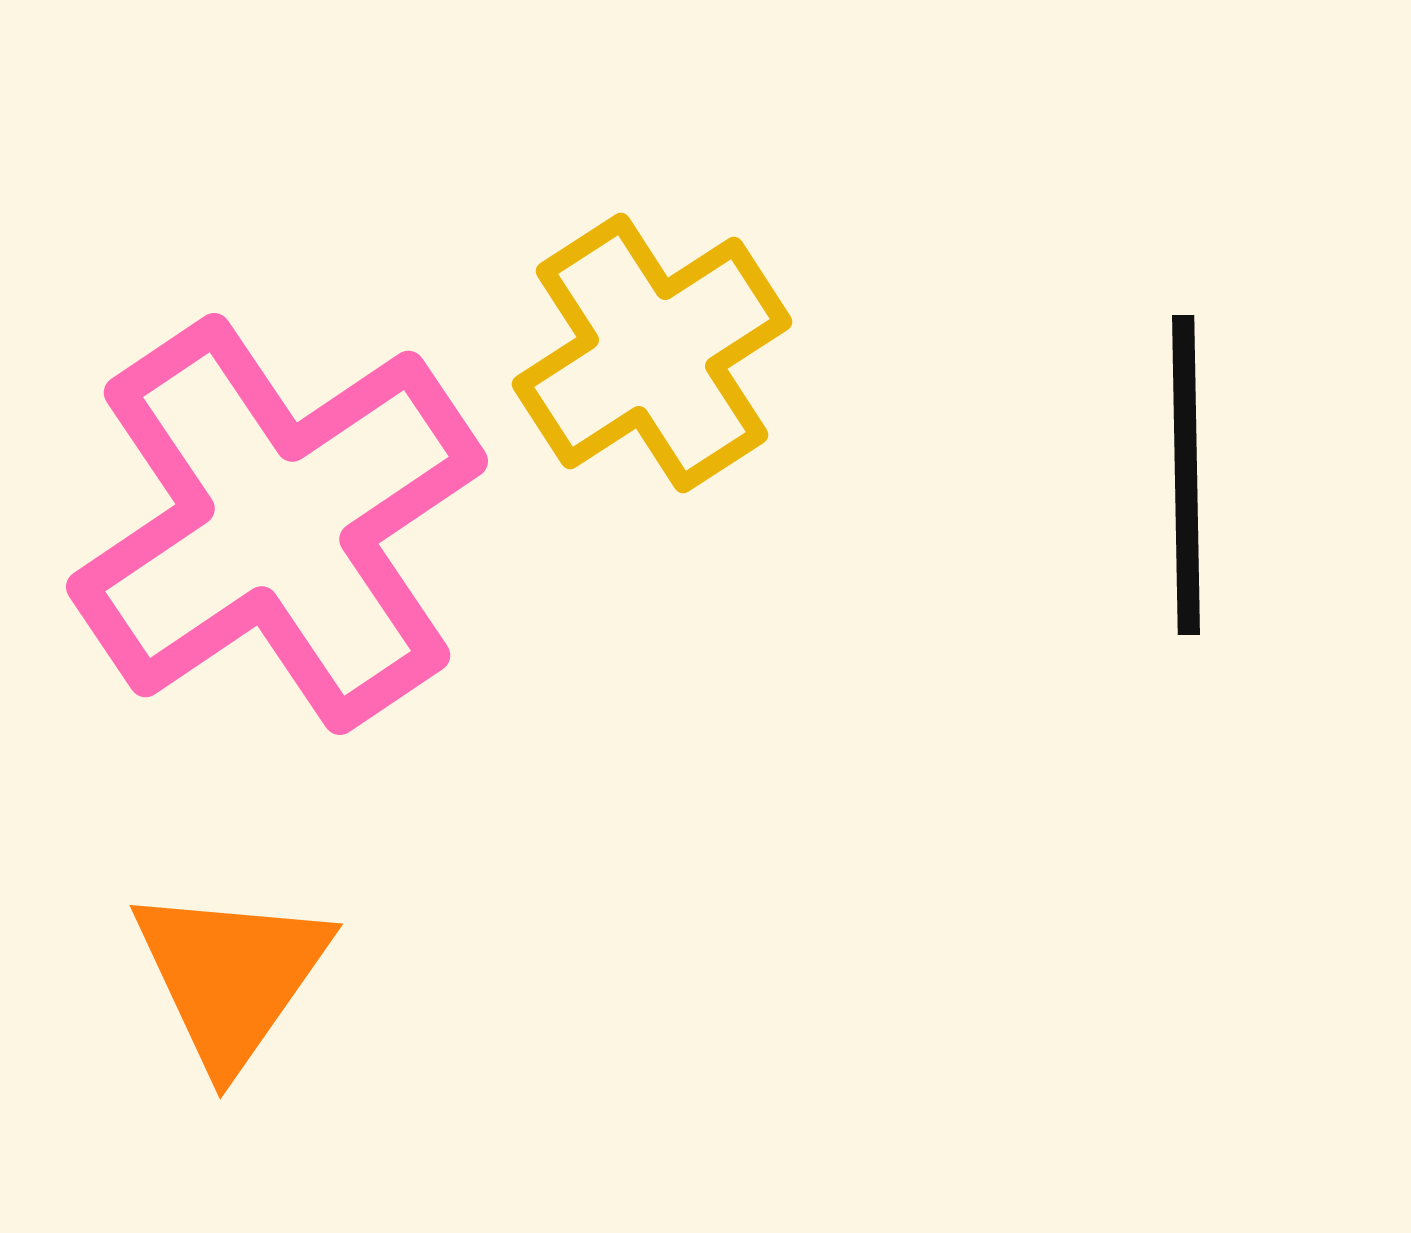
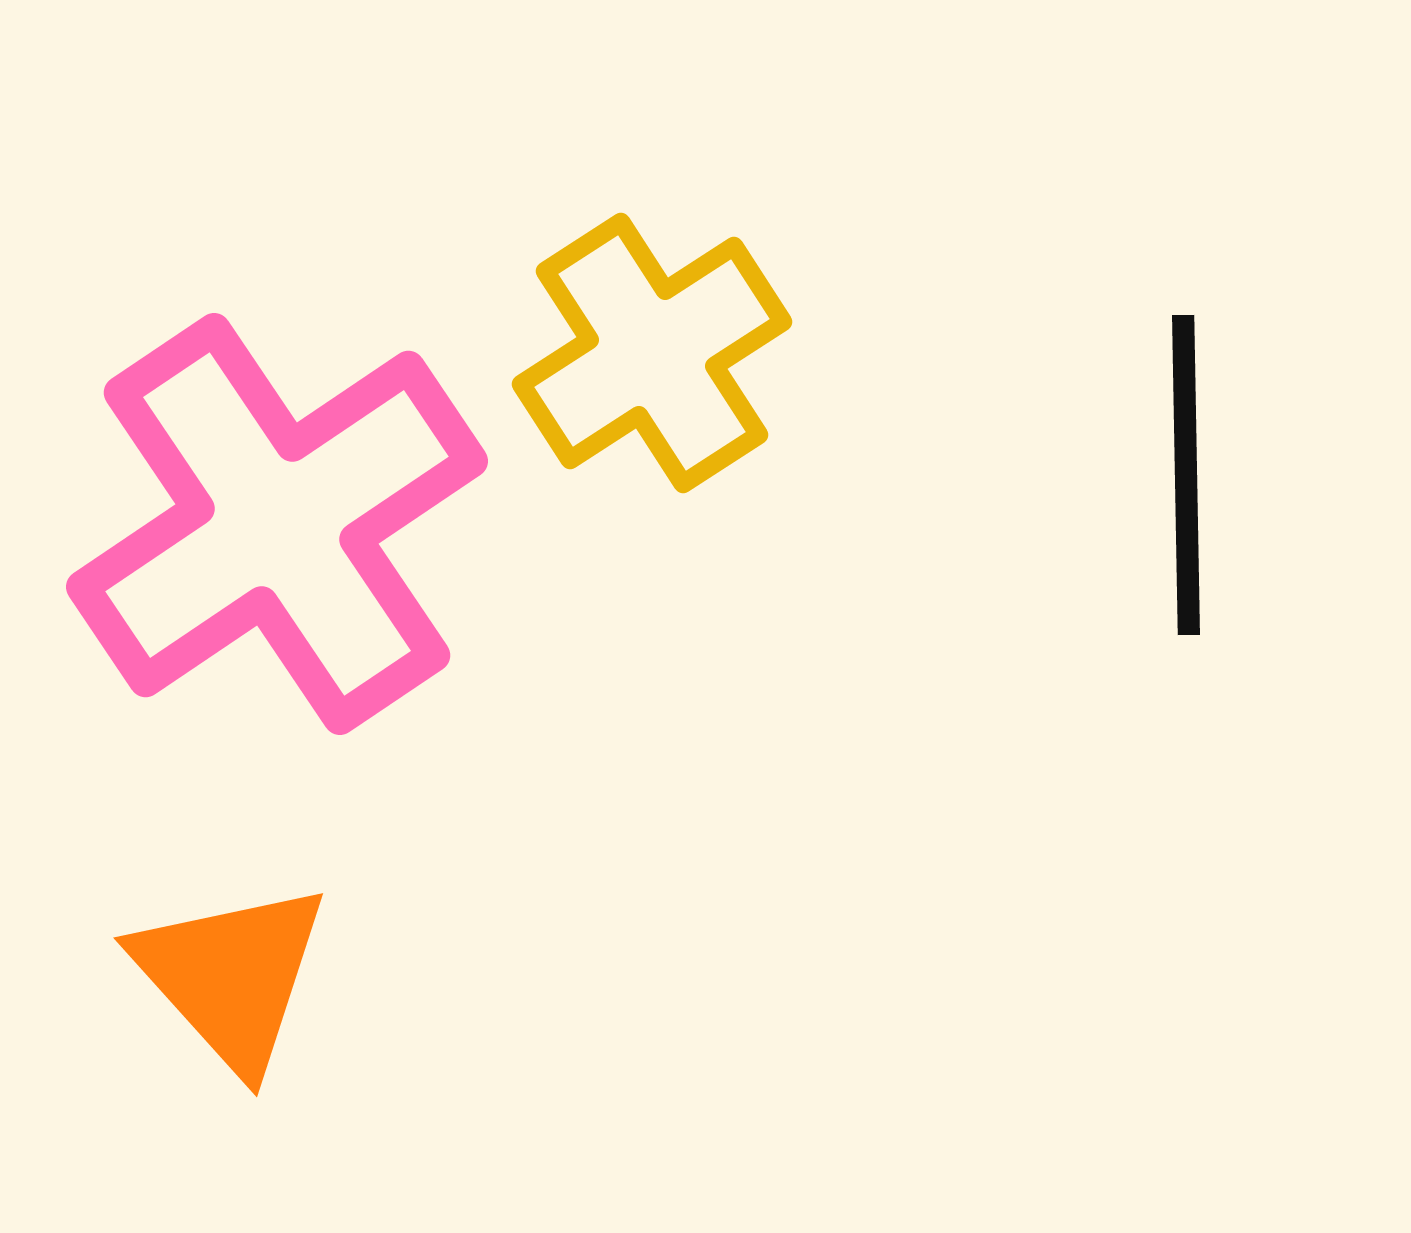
orange triangle: rotated 17 degrees counterclockwise
